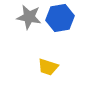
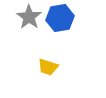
gray star: rotated 25 degrees clockwise
